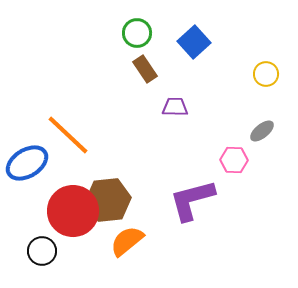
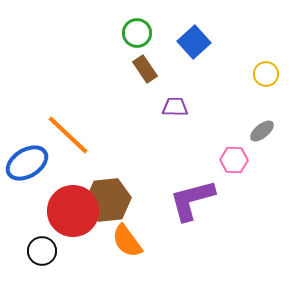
orange semicircle: rotated 87 degrees counterclockwise
